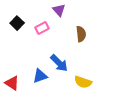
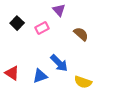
brown semicircle: rotated 42 degrees counterclockwise
red triangle: moved 10 px up
